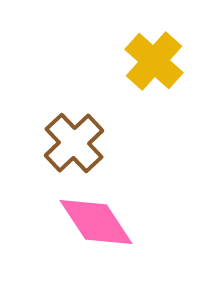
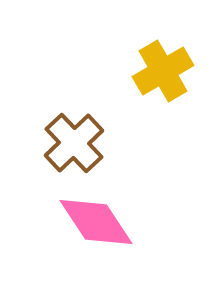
yellow cross: moved 9 px right, 10 px down; rotated 18 degrees clockwise
